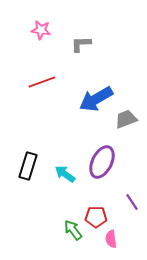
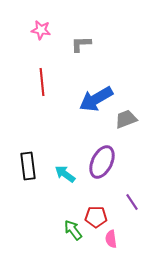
red line: rotated 76 degrees counterclockwise
black rectangle: rotated 24 degrees counterclockwise
